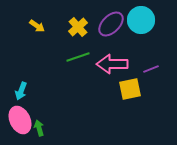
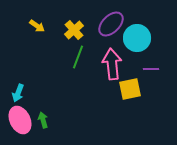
cyan circle: moved 4 px left, 18 px down
yellow cross: moved 4 px left, 3 px down
green line: rotated 50 degrees counterclockwise
pink arrow: rotated 84 degrees clockwise
purple line: rotated 21 degrees clockwise
cyan arrow: moved 3 px left, 2 px down
green arrow: moved 4 px right, 8 px up
